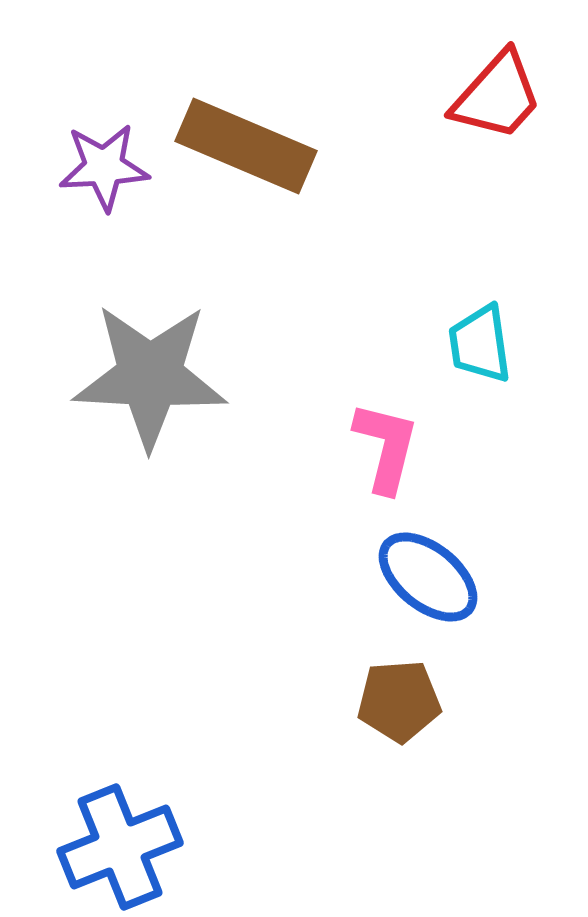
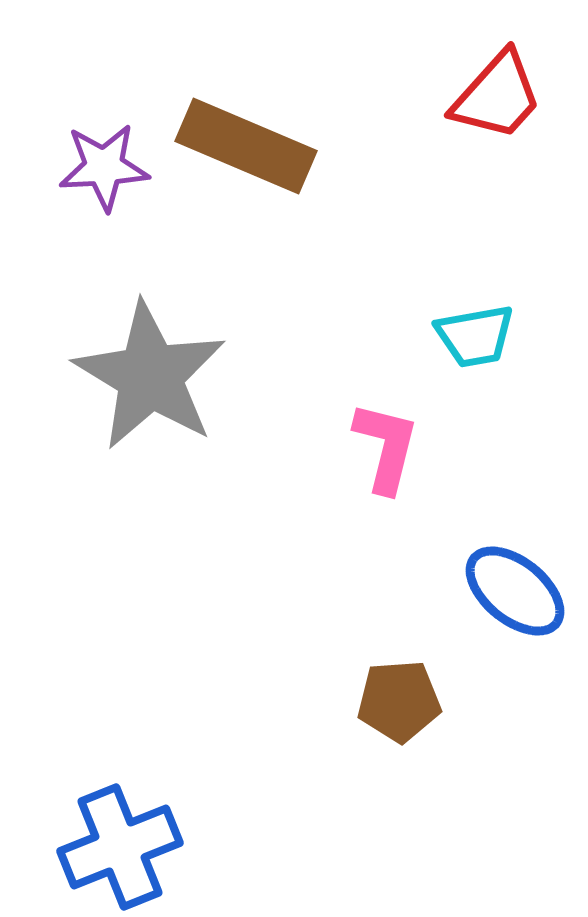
cyan trapezoid: moved 5 px left, 8 px up; rotated 92 degrees counterclockwise
gray star: rotated 28 degrees clockwise
blue ellipse: moved 87 px right, 14 px down
